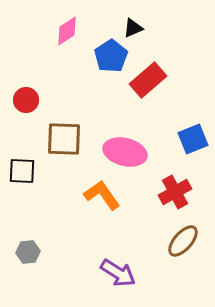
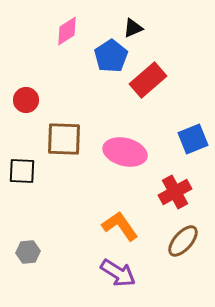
orange L-shape: moved 18 px right, 31 px down
